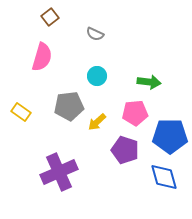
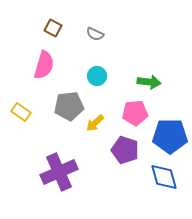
brown square: moved 3 px right, 11 px down; rotated 24 degrees counterclockwise
pink semicircle: moved 2 px right, 8 px down
yellow arrow: moved 2 px left, 1 px down
